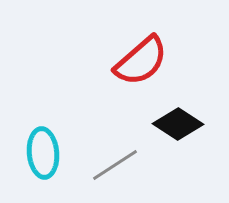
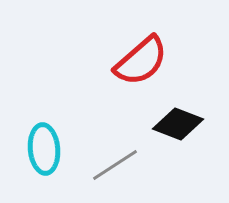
black diamond: rotated 12 degrees counterclockwise
cyan ellipse: moved 1 px right, 4 px up
